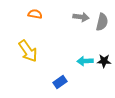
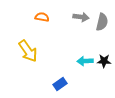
orange semicircle: moved 7 px right, 3 px down
blue rectangle: moved 2 px down
